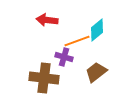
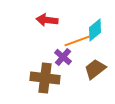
cyan diamond: moved 2 px left
purple cross: moved 1 px left; rotated 24 degrees clockwise
brown trapezoid: moved 1 px left, 3 px up
brown cross: moved 1 px right
